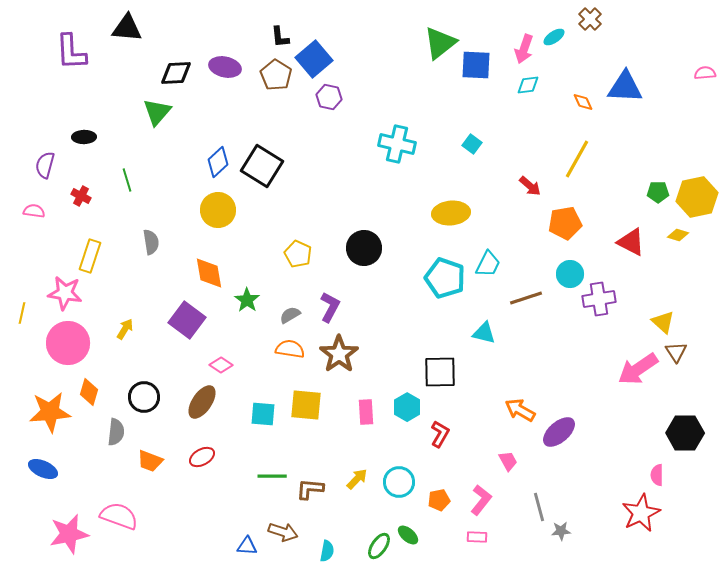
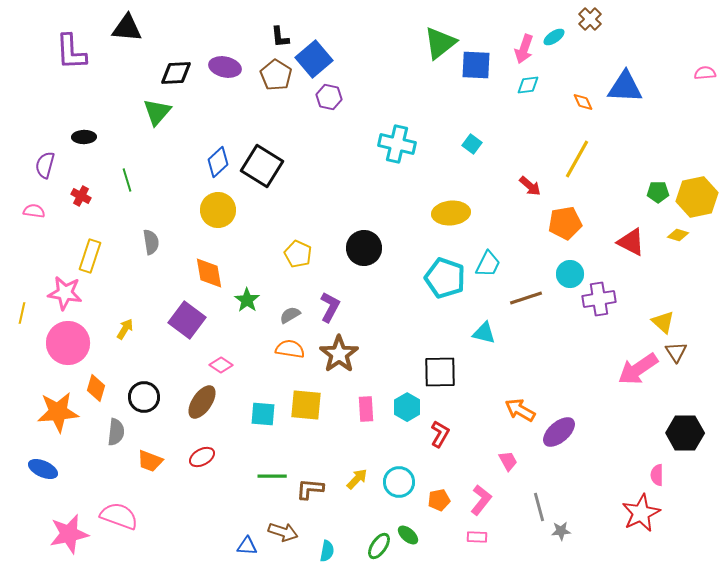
orange diamond at (89, 392): moved 7 px right, 4 px up
orange star at (50, 412): moved 8 px right
pink rectangle at (366, 412): moved 3 px up
